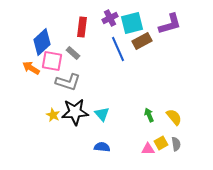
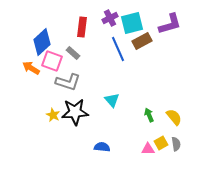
pink square: rotated 10 degrees clockwise
cyan triangle: moved 10 px right, 14 px up
